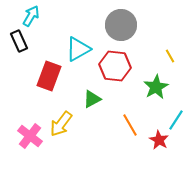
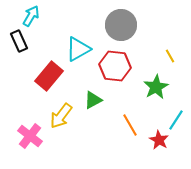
red rectangle: rotated 20 degrees clockwise
green triangle: moved 1 px right, 1 px down
yellow arrow: moved 8 px up
